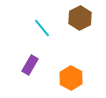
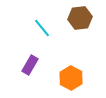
brown hexagon: rotated 20 degrees clockwise
